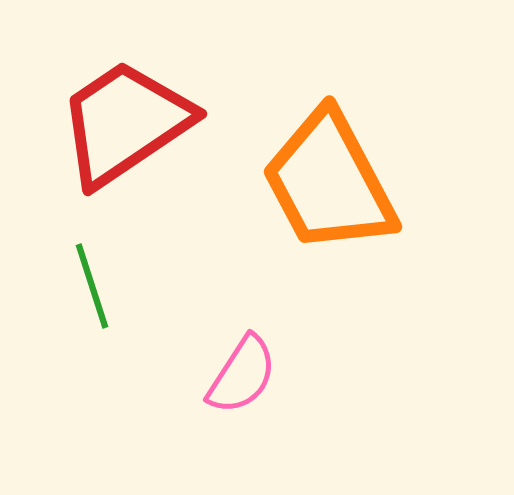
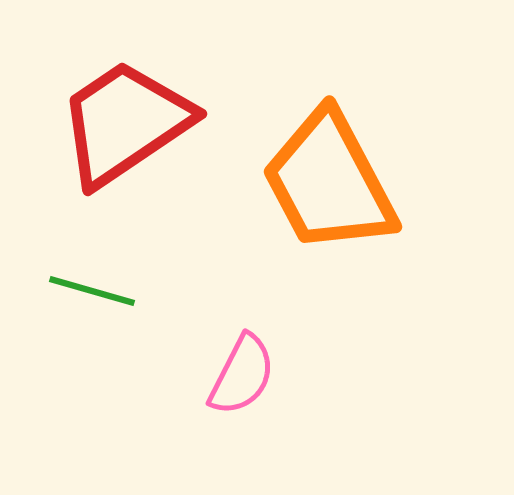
green line: moved 5 px down; rotated 56 degrees counterclockwise
pink semicircle: rotated 6 degrees counterclockwise
